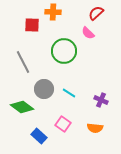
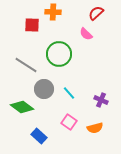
pink semicircle: moved 2 px left, 1 px down
green circle: moved 5 px left, 3 px down
gray line: moved 3 px right, 3 px down; rotated 30 degrees counterclockwise
cyan line: rotated 16 degrees clockwise
pink square: moved 6 px right, 2 px up
orange semicircle: rotated 21 degrees counterclockwise
